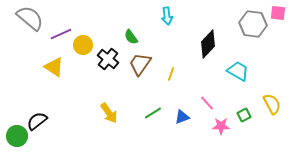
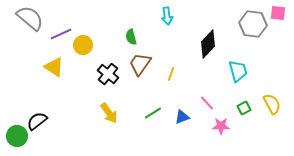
green semicircle: rotated 21 degrees clockwise
black cross: moved 15 px down
cyan trapezoid: rotated 45 degrees clockwise
green square: moved 7 px up
